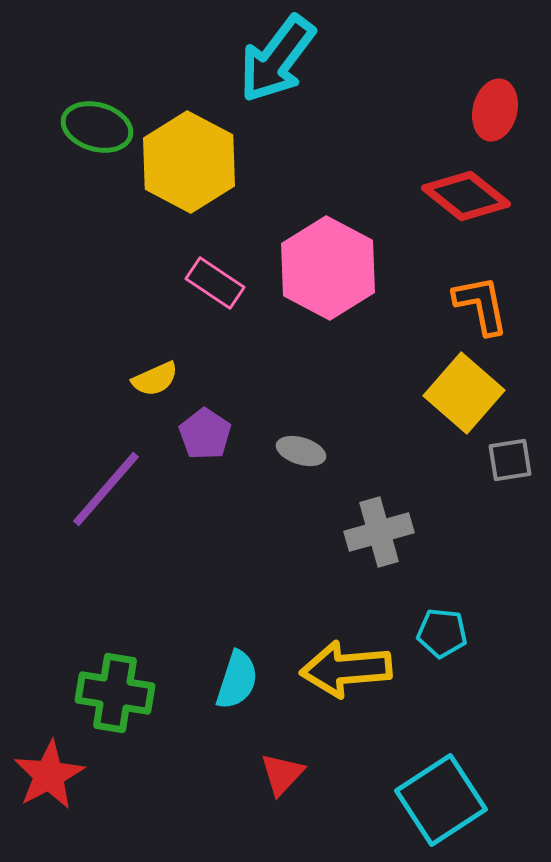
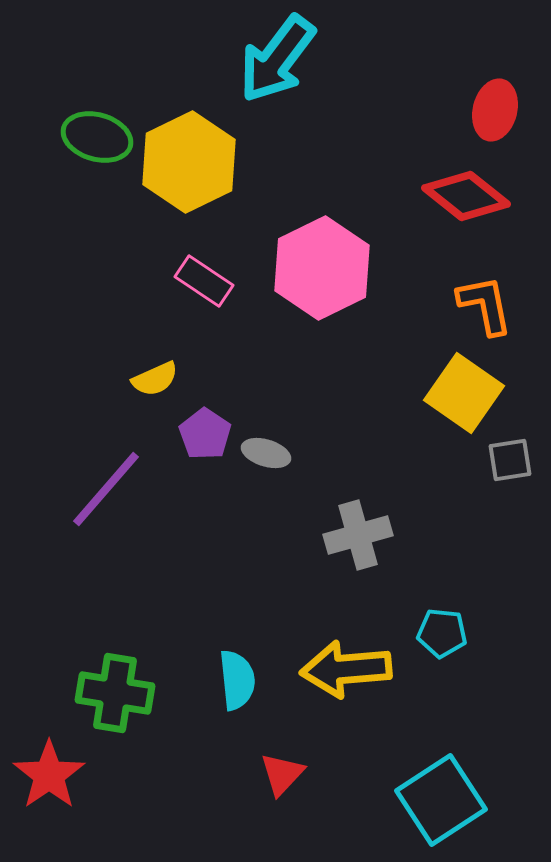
green ellipse: moved 10 px down
yellow hexagon: rotated 6 degrees clockwise
pink hexagon: moved 6 px left; rotated 6 degrees clockwise
pink rectangle: moved 11 px left, 2 px up
orange L-shape: moved 4 px right
yellow square: rotated 6 degrees counterclockwise
gray ellipse: moved 35 px left, 2 px down
gray cross: moved 21 px left, 3 px down
cyan semicircle: rotated 24 degrees counterclockwise
red star: rotated 6 degrees counterclockwise
